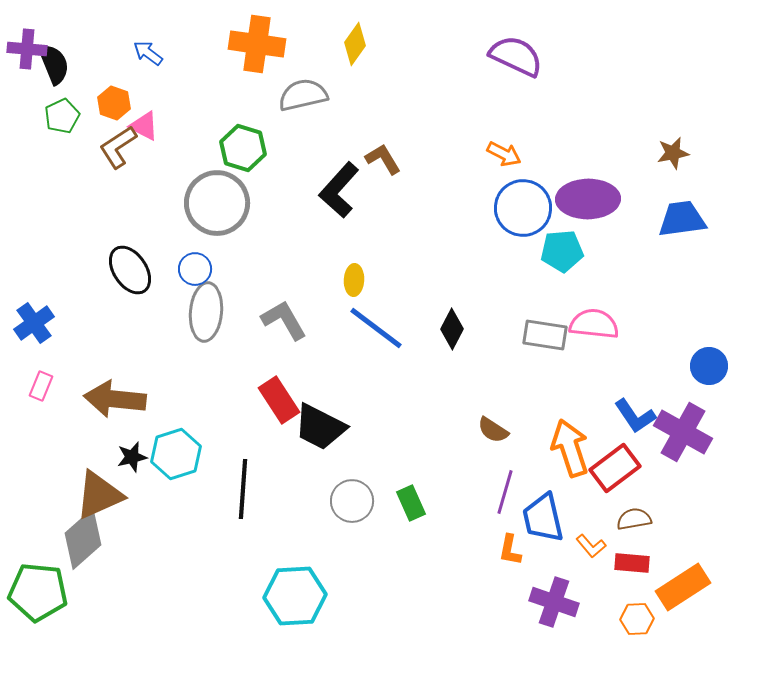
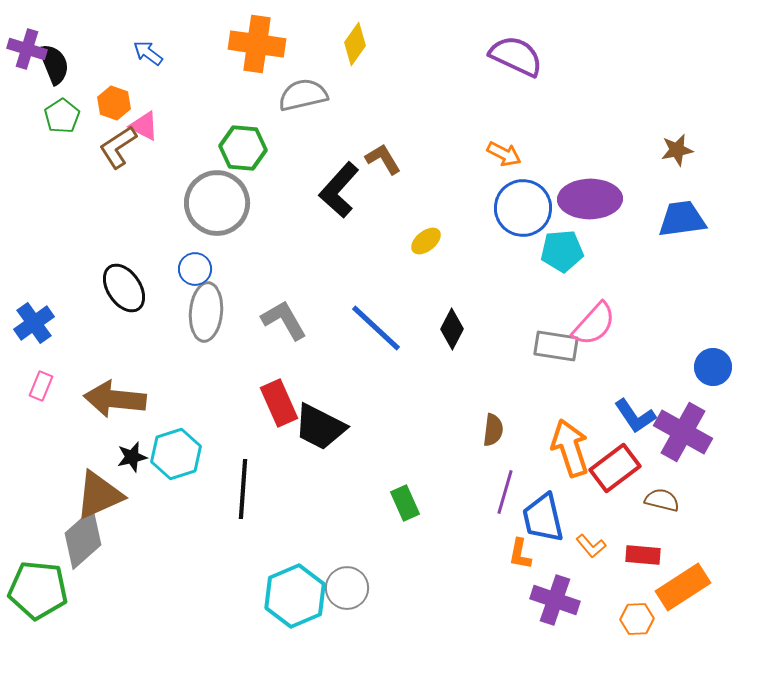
purple cross at (27, 49): rotated 12 degrees clockwise
green pentagon at (62, 116): rotated 8 degrees counterclockwise
green hexagon at (243, 148): rotated 12 degrees counterclockwise
brown star at (673, 153): moved 4 px right, 3 px up
purple ellipse at (588, 199): moved 2 px right
black ellipse at (130, 270): moved 6 px left, 18 px down
yellow ellipse at (354, 280): moved 72 px right, 39 px up; rotated 48 degrees clockwise
pink semicircle at (594, 324): rotated 126 degrees clockwise
blue line at (376, 328): rotated 6 degrees clockwise
gray rectangle at (545, 335): moved 11 px right, 11 px down
blue circle at (709, 366): moved 4 px right, 1 px down
red rectangle at (279, 400): moved 3 px down; rotated 9 degrees clockwise
brown semicircle at (493, 430): rotated 116 degrees counterclockwise
gray circle at (352, 501): moved 5 px left, 87 px down
green rectangle at (411, 503): moved 6 px left
brown semicircle at (634, 519): moved 28 px right, 19 px up; rotated 24 degrees clockwise
orange L-shape at (510, 550): moved 10 px right, 4 px down
red rectangle at (632, 563): moved 11 px right, 8 px up
green pentagon at (38, 592): moved 2 px up
cyan hexagon at (295, 596): rotated 20 degrees counterclockwise
purple cross at (554, 602): moved 1 px right, 2 px up
